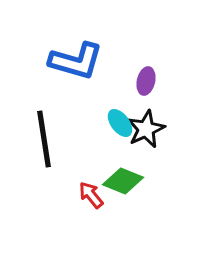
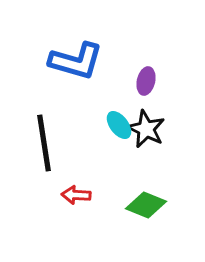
cyan ellipse: moved 1 px left, 2 px down
black star: rotated 21 degrees counterclockwise
black line: moved 4 px down
green diamond: moved 23 px right, 24 px down
red arrow: moved 15 px left; rotated 48 degrees counterclockwise
